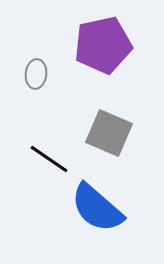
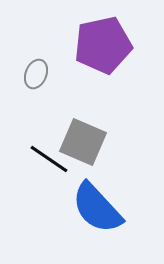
gray ellipse: rotated 16 degrees clockwise
gray square: moved 26 px left, 9 px down
blue semicircle: rotated 6 degrees clockwise
